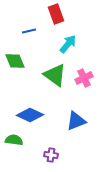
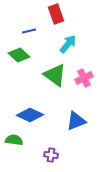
green diamond: moved 4 px right, 6 px up; rotated 25 degrees counterclockwise
